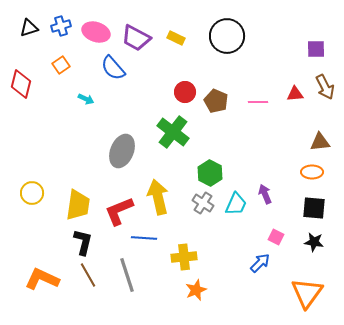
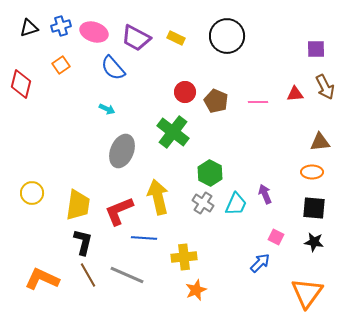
pink ellipse: moved 2 px left
cyan arrow: moved 21 px right, 10 px down
gray line: rotated 48 degrees counterclockwise
